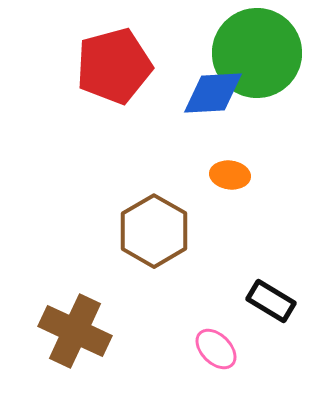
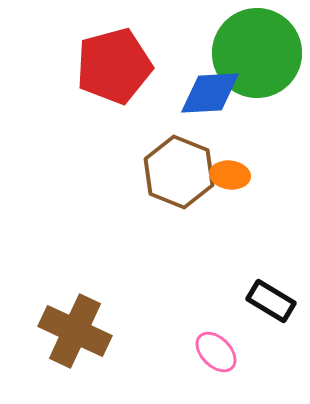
blue diamond: moved 3 px left
brown hexagon: moved 25 px right, 59 px up; rotated 8 degrees counterclockwise
pink ellipse: moved 3 px down
